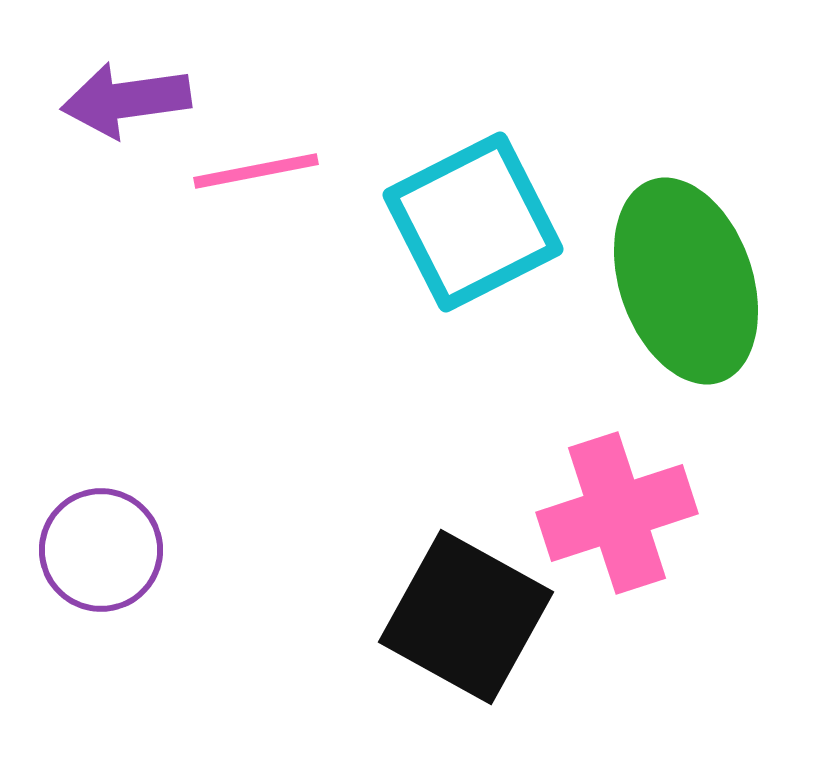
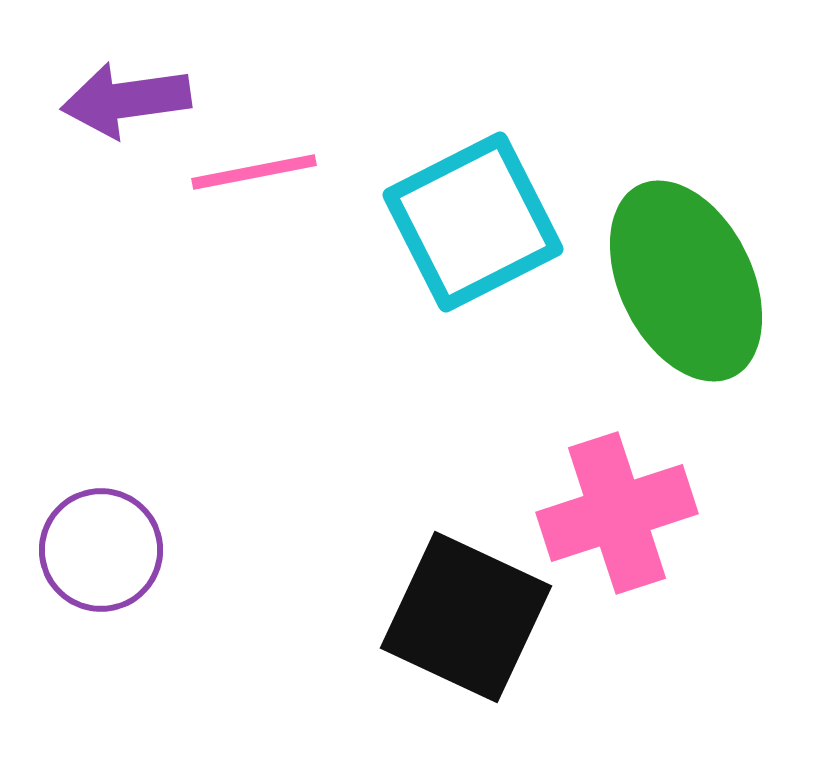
pink line: moved 2 px left, 1 px down
green ellipse: rotated 7 degrees counterclockwise
black square: rotated 4 degrees counterclockwise
